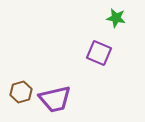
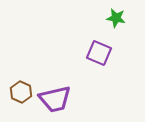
brown hexagon: rotated 20 degrees counterclockwise
